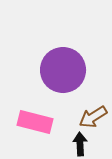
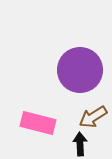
purple circle: moved 17 px right
pink rectangle: moved 3 px right, 1 px down
